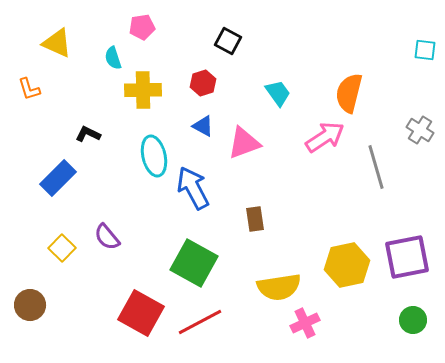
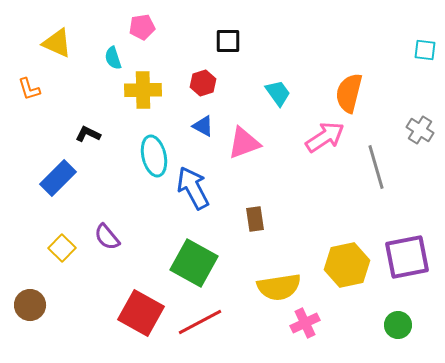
black square: rotated 28 degrees counterclockwise
green circle: moved 15 px left, 5 px down
